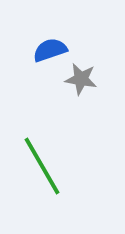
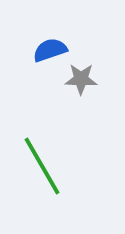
gray star: rotated 8 degrees counterclockwise
